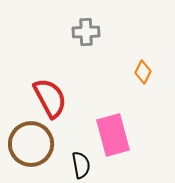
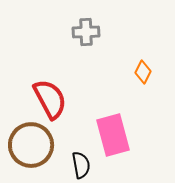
red semicircle: moved 1 px down
brown circle: moved 1 px down
